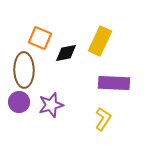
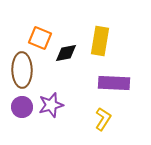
yellow rectangle: rotated 16 degrees counterclockwise
brown ellipse: moved 2 px left
purple circle: moved 3 px right, 5 px down
